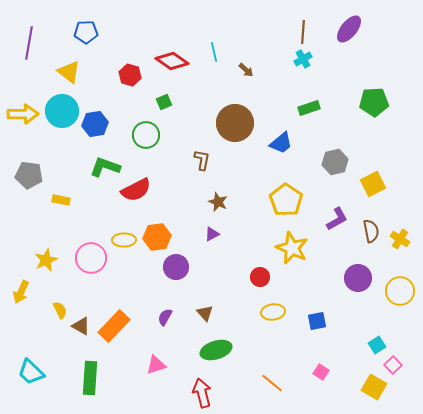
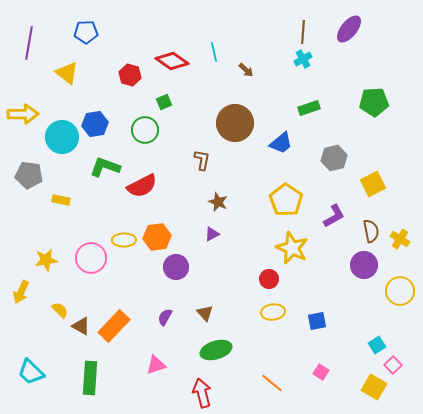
yellow triangle at (69, 72): moved 2 px left, 1 px down
cyan circle at (62, 111): moved 26 px down
green circle at (146, 135): moved 1 px left, 5 px up
gray hexagon at (335, 162): moved 1 px left, 4 px up
red semicircle at (136, 190): moved 6 px right, 4 px up
purple L-shape at (337, 219): moved 3 px left, 3 px up
yellow star at (46, 260): rotated 15 degrees clockwise
red circle at (260, 277): moved 9 px right, 2 px down
purple circle at (358, 278): moved 6 px right, 13 px up
yellow semicircle at (60, 310): rotated 18 degrees counterclockwise
